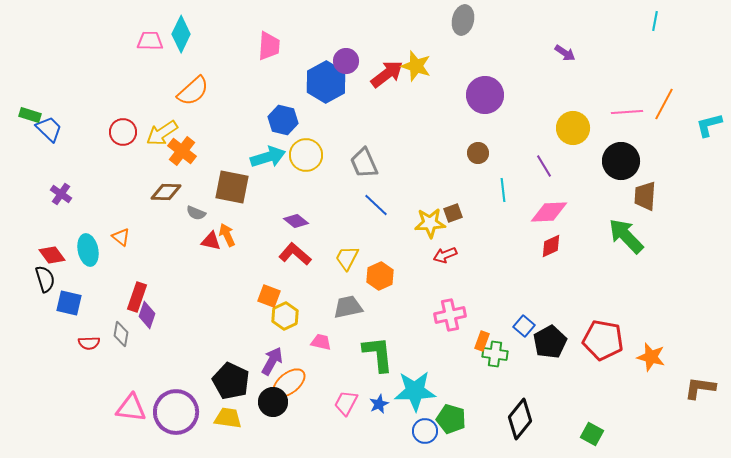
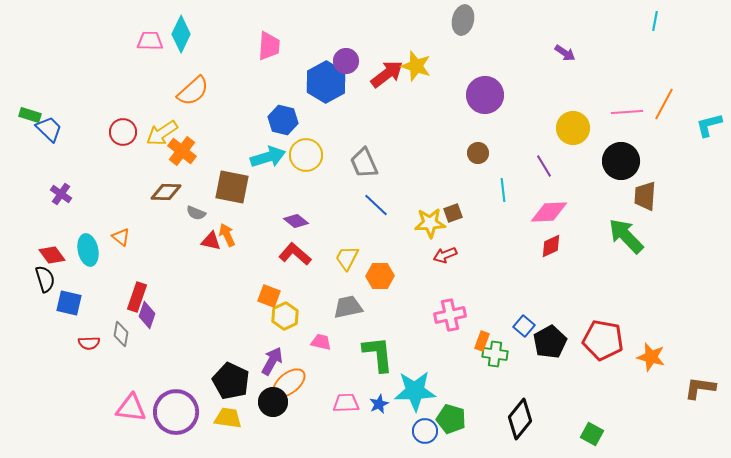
orange hexagon at (380, 276): rotated 24 degrees clockwise
pink trapezoid at (346, 403): rotated 60 degrees clockwise
